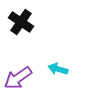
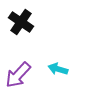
purple arrow: moved 3 px up; rotated 12 degrees counterclockwise
